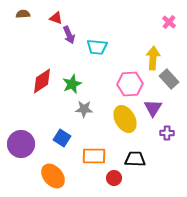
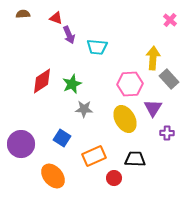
pink cross: moved 1 px right, 2 px up
orange rectangle: rotated 25 degrees counterclockwise
